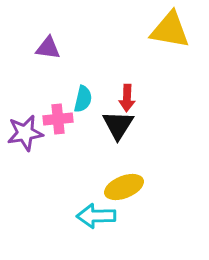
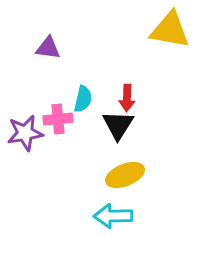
yellow ellipse: moved 1 px right, 12 px up
cyan arrow: moved 17 px right
